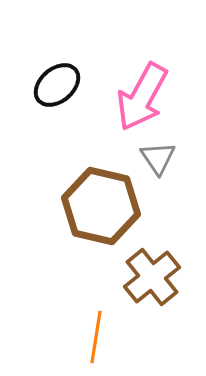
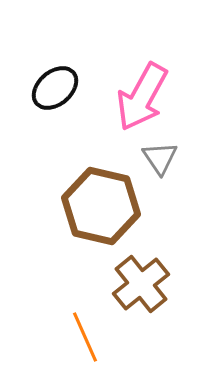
black ellipse: moved 2 px left, 3 px down
gray triangle: moved 2 px right
brown cross: moved 11 px left, 7 px down
orange line: moved 11 px left; rotated 33 degrees counterclockwise
